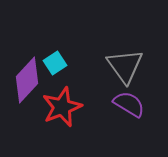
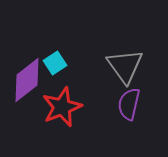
purple diamond: rotated 9 degrees clockwise
purple semicircle: rotated 108 degrees counterclockwise
